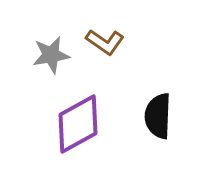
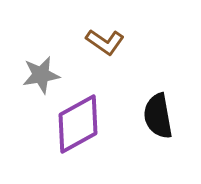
gray star: moved 10 px left, 20 px down
black semicircle: rotated 12 degrees counterclockwise
